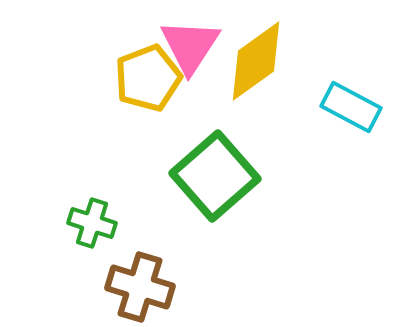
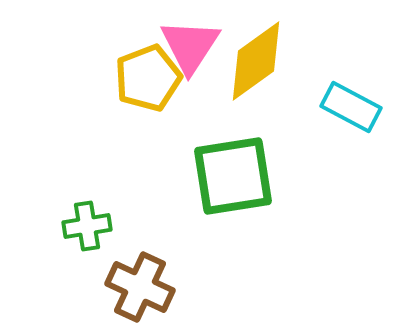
green square: moved 18 px right; rotated 32 degrees clockwise
green cross: moved 5 px left, 3 px down; rotated 27 degrees counterclockwise
brown cross: rotated 8 degrees clockwise
